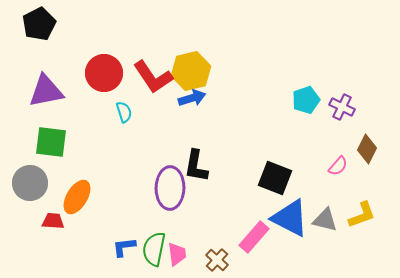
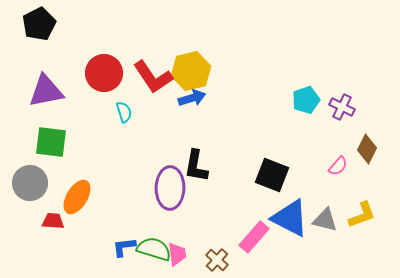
black square: moved 3 px left, 3 px up
green semicircle: rotated 96 degrees clockwise
